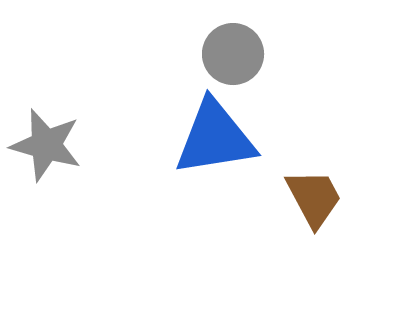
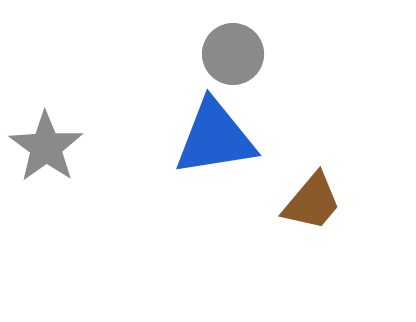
gray star: moved 2 px down; rotated 20 degrees clockwise
brown trapezoid: moved 2 px left, 4 px down; rotated 68 degrees clockwise
